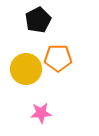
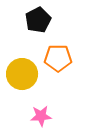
yellow circle: moved 4 px left, 5 px down
pink star: moved 3 px down
